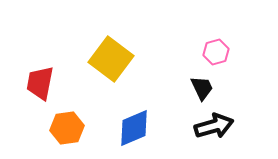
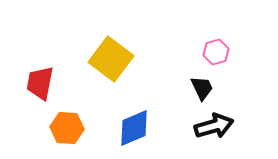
orange hexagon: rotated 12 degrees clockwise
